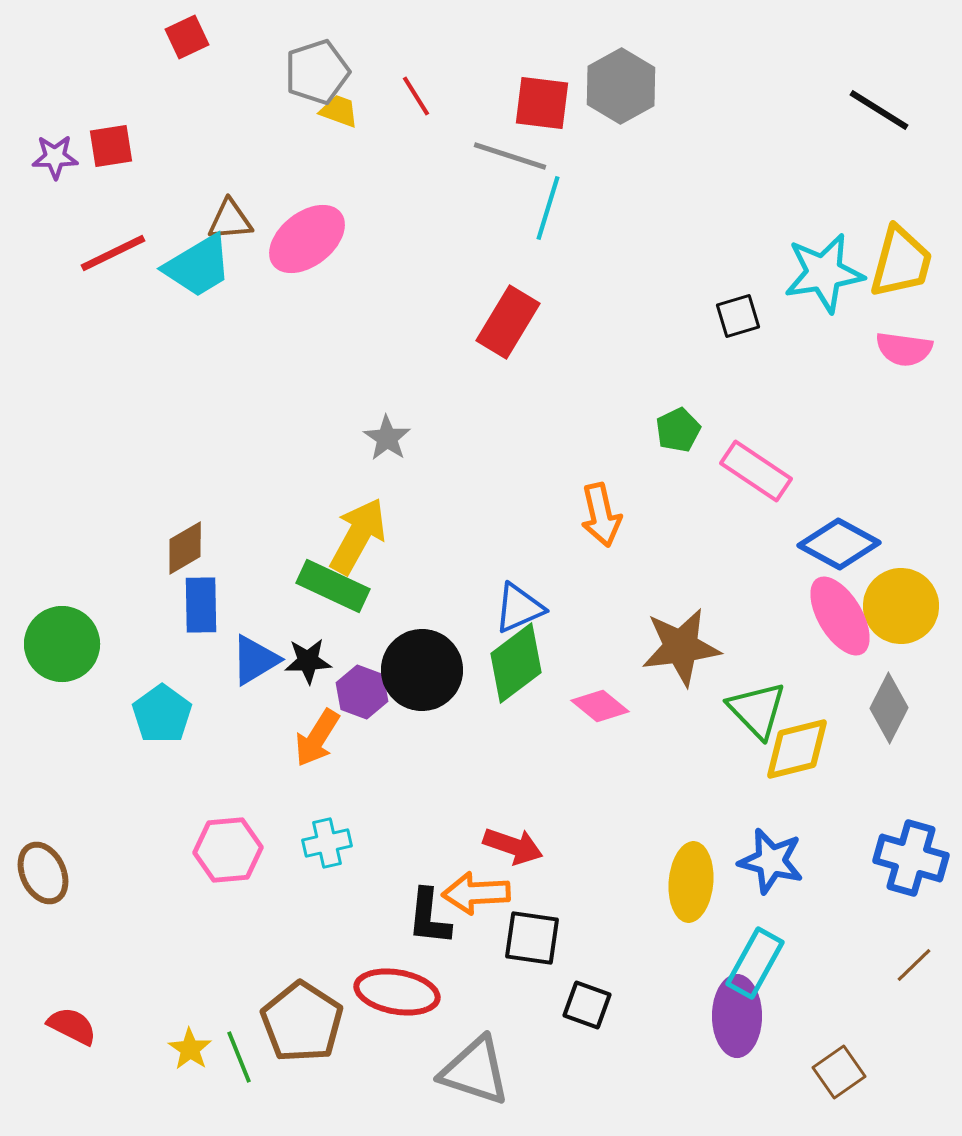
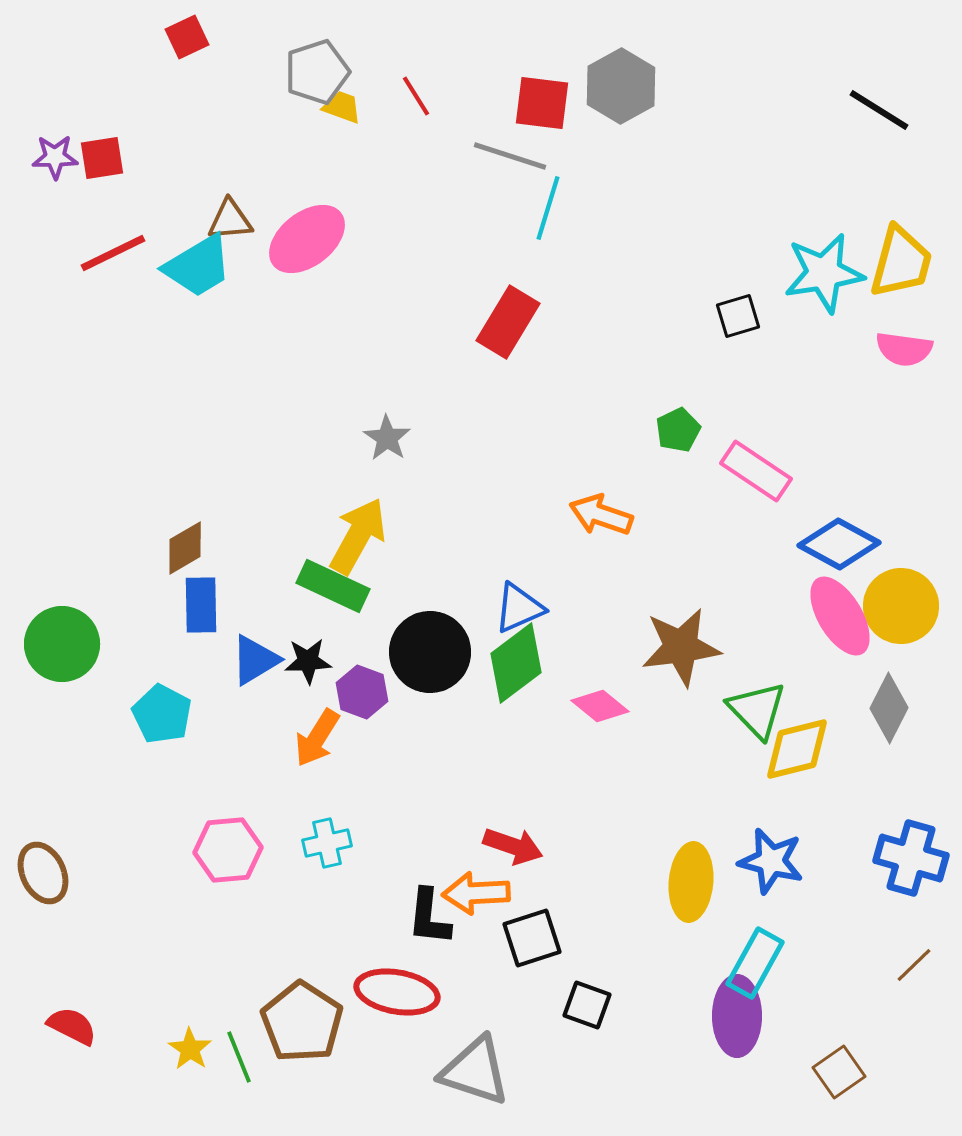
yellow trapezoid at (339, 111): moved 3 px right, 4 px up
red square at (111, 146): moved 9 px left, 12 px down
orange arrow at (601, 515): rotated 122 degrees clockwise
black circle at (422, 670): moved 8 px right, 18 px up
cyan pentagon at (162, 714): rotated 8 degrees counterclockwise
black square at (532, 938): rotated 26 degrees counterclockwise
